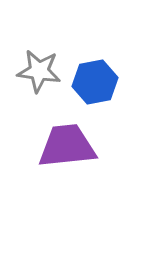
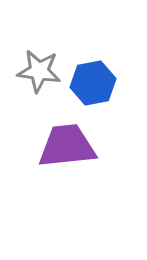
blue hexagon: moved 2 px left, 1 px down
